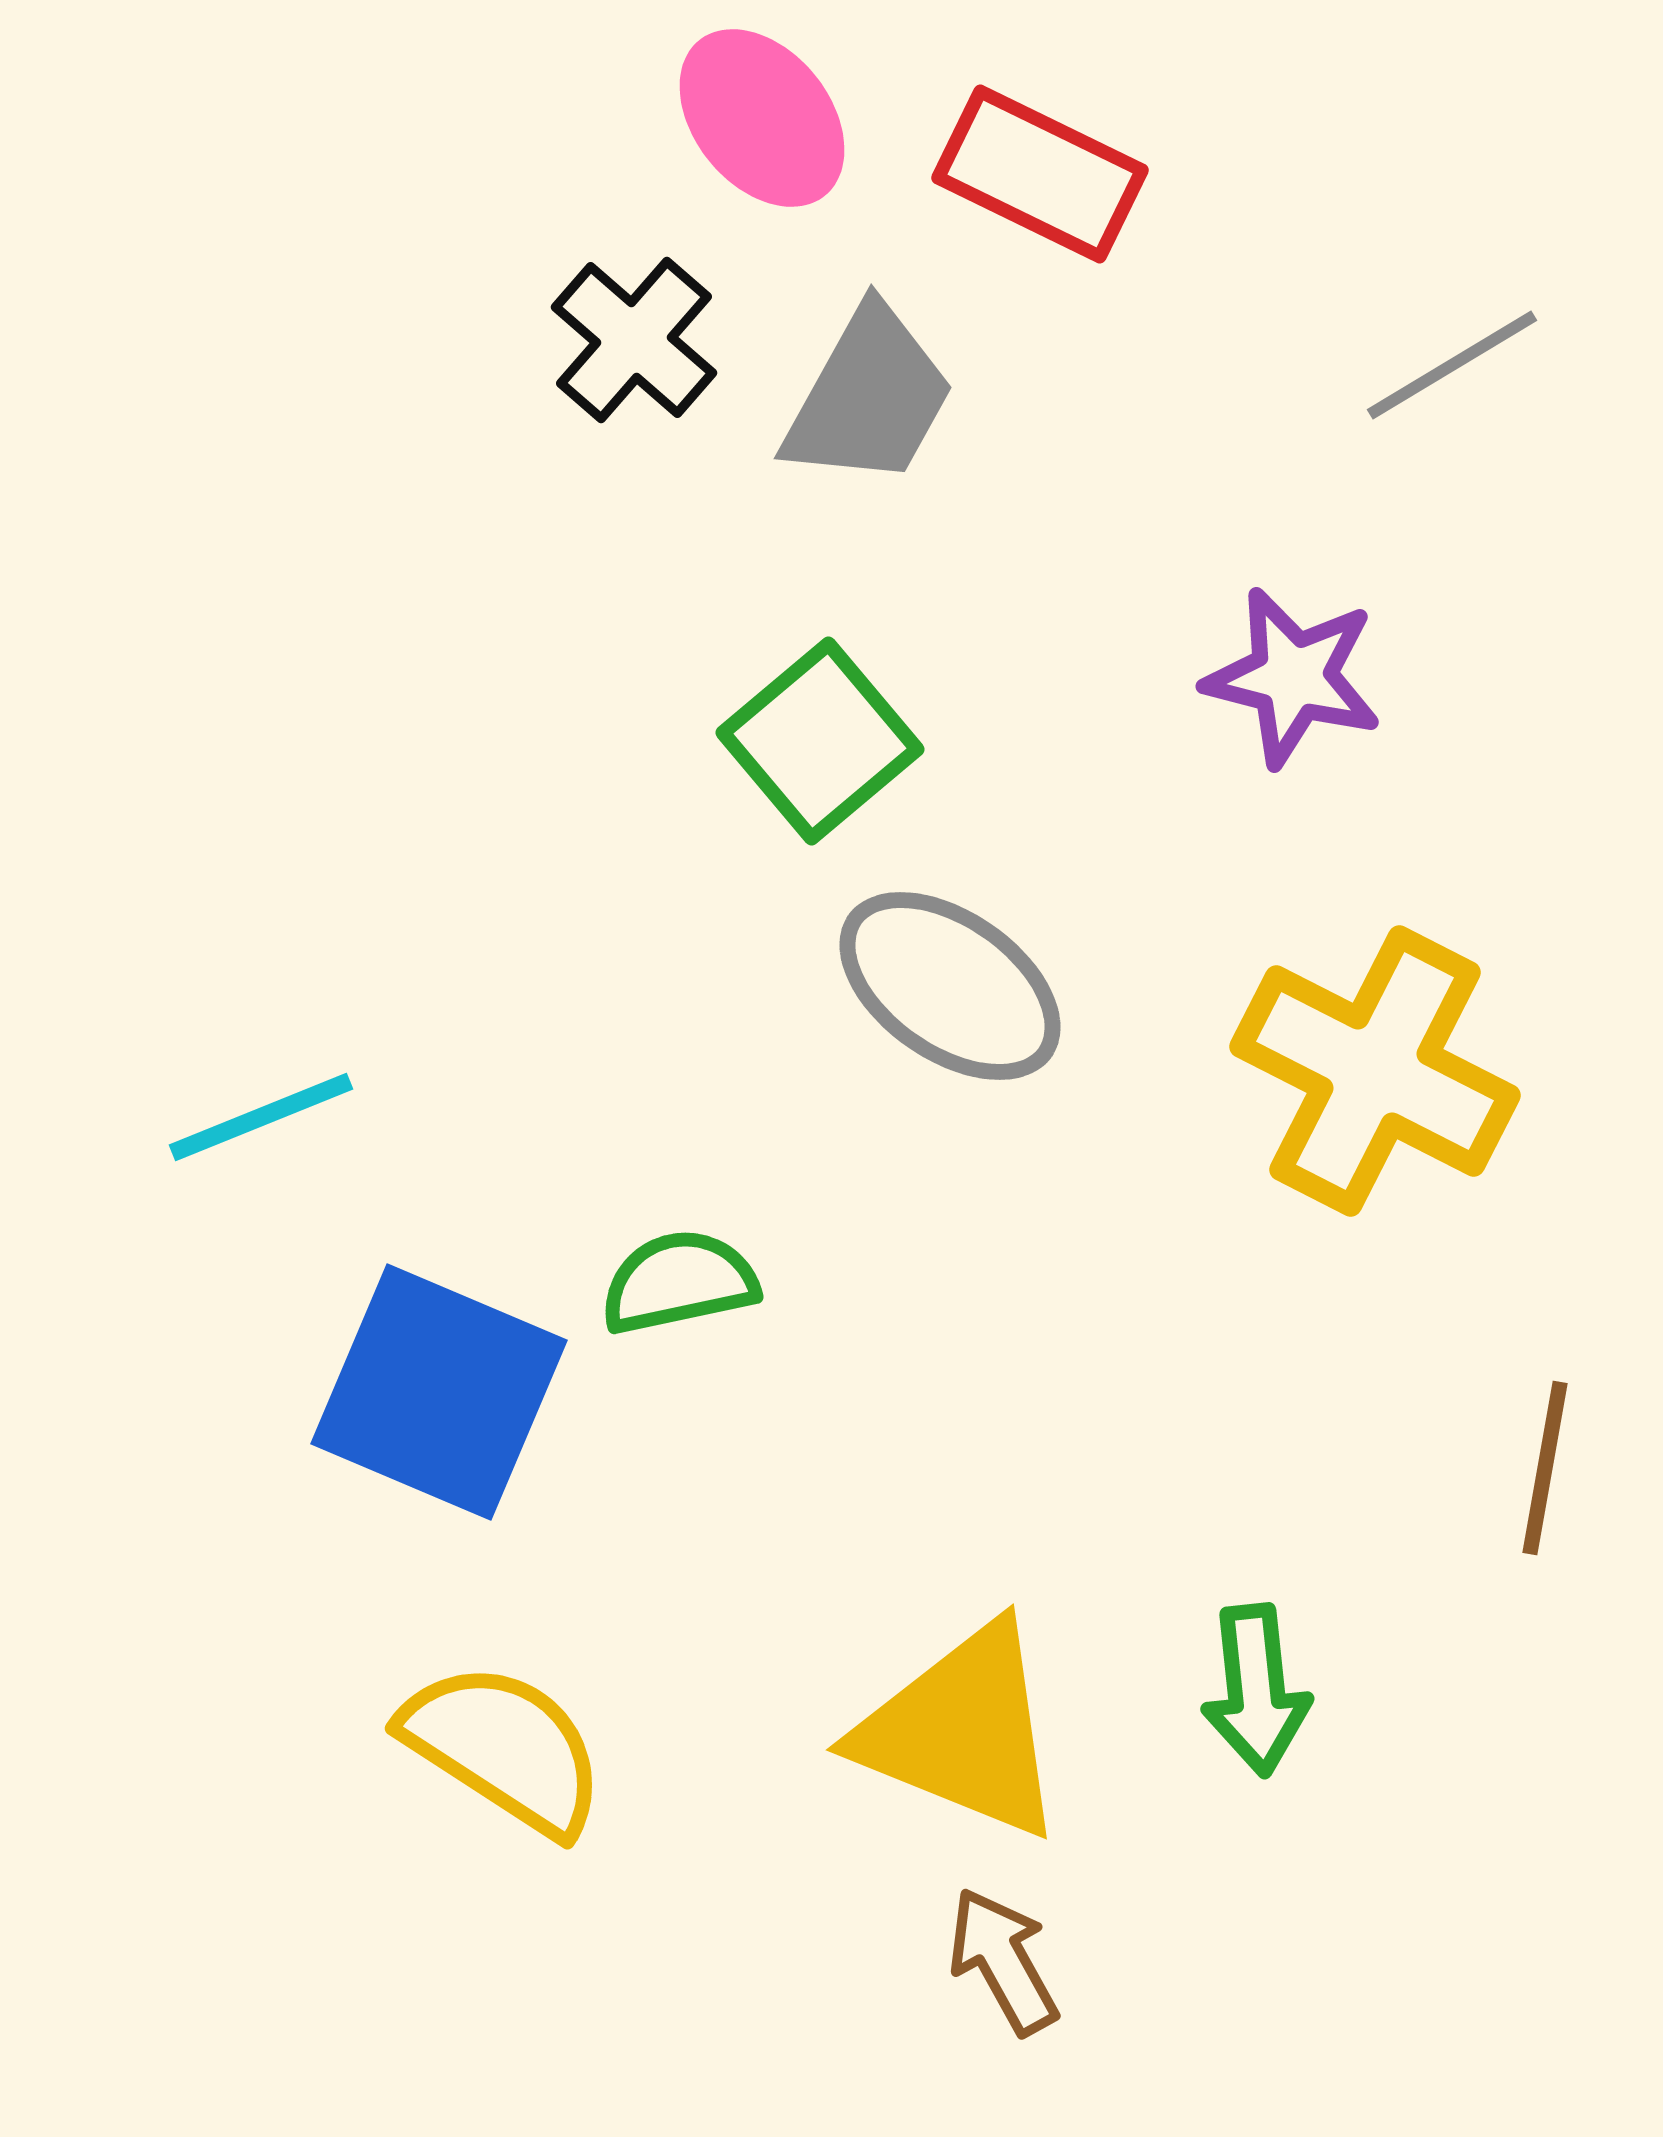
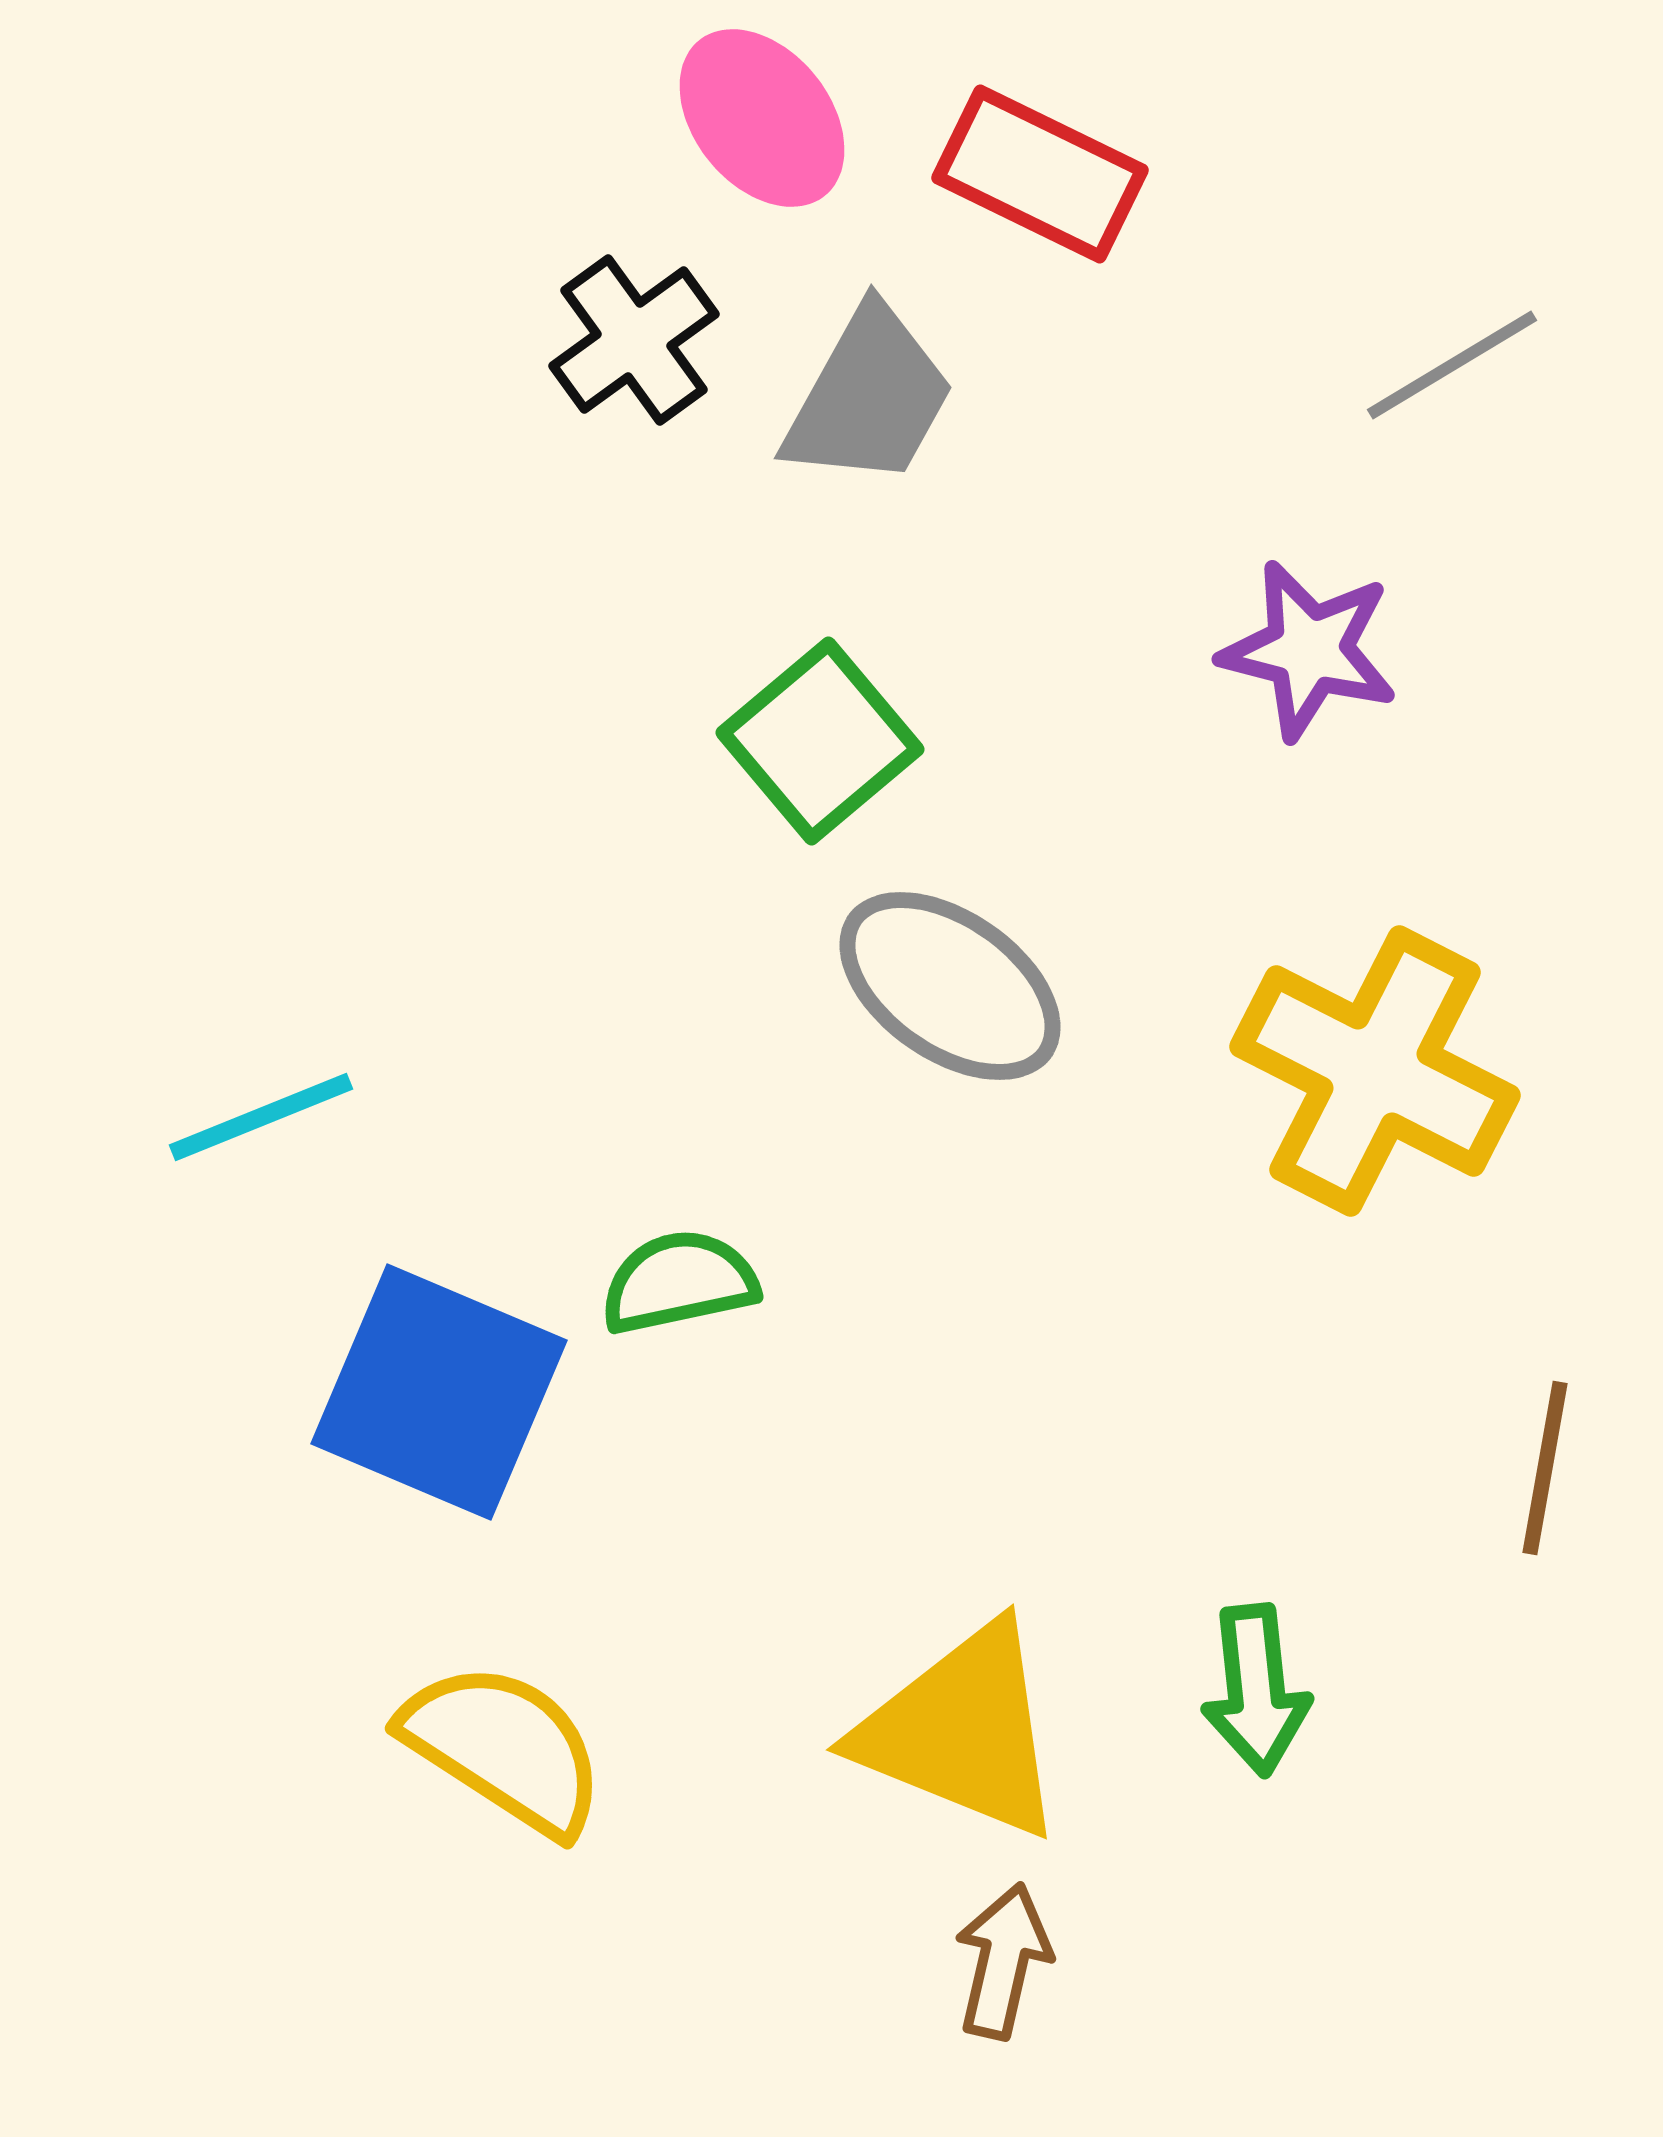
black cross: rotated 13 degrees clockwise
purple star: moved 16 px right, 27 px up
brown arrow: rotated 42 degrees clockwise
